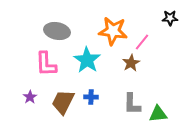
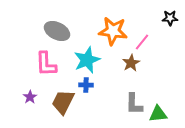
gray ellipse: rotated 15 degrees clockwise
cyan star: rotated 16 degrees clockwise
blue cross: moved 5 px left, 12 px up
gray L-shape: moved 2 px right
